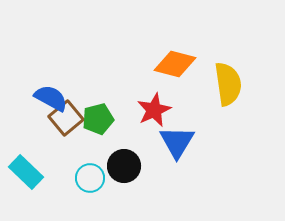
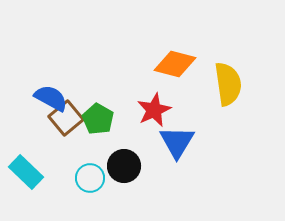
green pentagon: rotated 28 degrees counterclockwise
